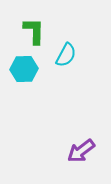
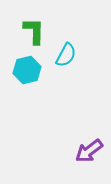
cyan hexagon: moved 3 px right, 1 px down; rotated 12 degrees counterclockwise
purple arrow: moved 8 px right
